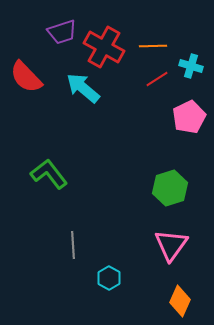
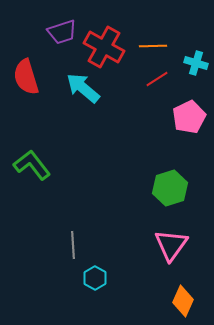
cyan cross: moved 5 px right, 3 px up
red semicircle: rotated 27 degrees clockwise
green L-shape: moved 17 px left, 9 px up
cyan hexagon: moved 14 px left
orange diamond: moved 3 px right
